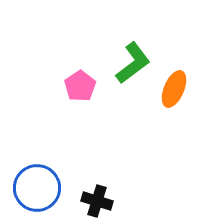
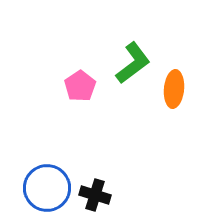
orange ellipse: rotated 18 degrees counterclockwise
blue circle: moved 10 px right
black cross: moved 2 px left, 6 px up
